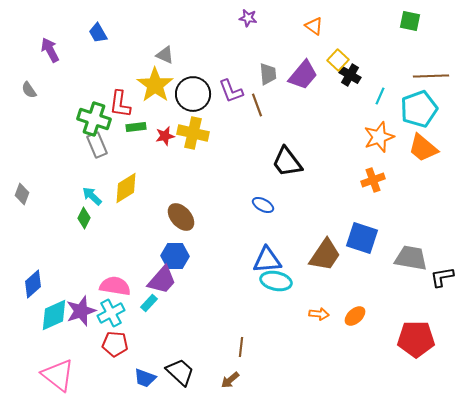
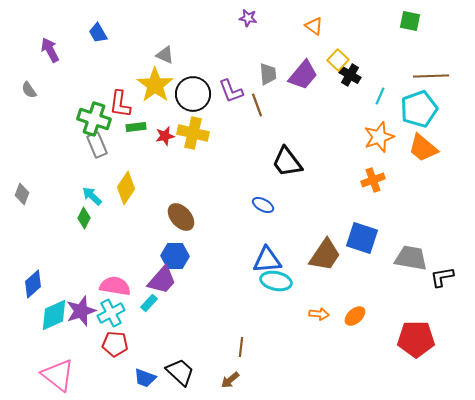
yellow diamond at (126, 188): rotated 24 degrees counterclockwise
